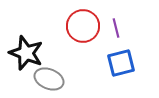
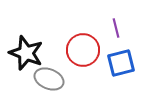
red circle: moved 24 px down
